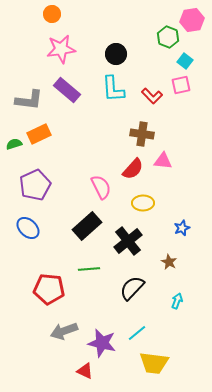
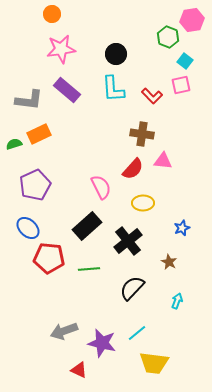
red pentagon: moved 31 px up
red triangle: moved 6 px left, 1 px up
